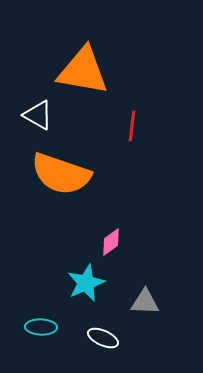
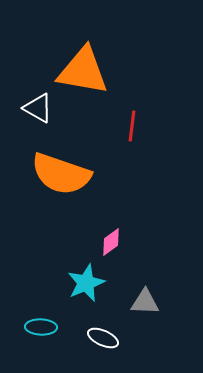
white triangle: moved 7 px up
